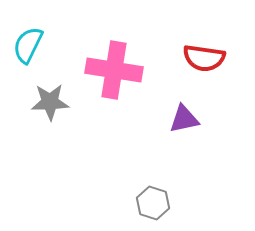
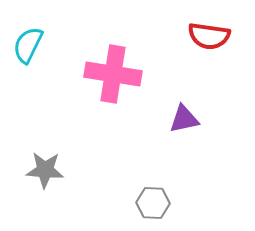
red semicircle: moved 5 px right, 22 px up
pink cross: moved 1 px left, 4 px down
gray star: moved 5 px left, 68 px down; rotated 6 degrees clockwise
gray hexagon: rotated 16 degrees counterclockwise
